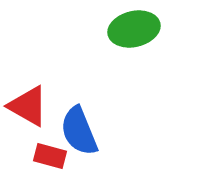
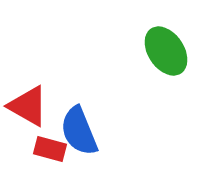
green ellipse: moved 32 px right, 22 px down; rotated 69 degrees clockwise
red rectangle: moved 7 px up
